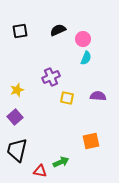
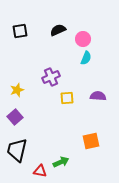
yellow square: rotated 16 degrees counterclockwise
